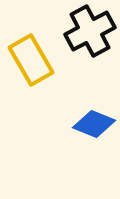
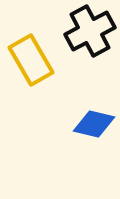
blue diamond: rotated 9 degrees counterclockwise
